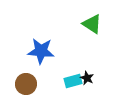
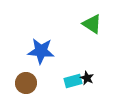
brown circle: moved 1 px up
